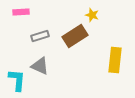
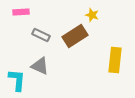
gray rectangle: moved 1 px right, 1 px up; rotated 42 degrees clockwise
